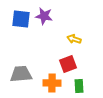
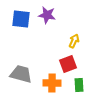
purple star: moved 3 px right, 1 px up
yellow arrow: moved 2 px down; rotated 96 degrees clockwise
gray trapezoid: rotated 20 degrees clockwise
green rectangle: moved 1 px up
